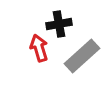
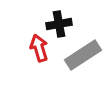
gray rectangle: moved 1 px right, 1 px up; rotated 9 degrees clockwise
